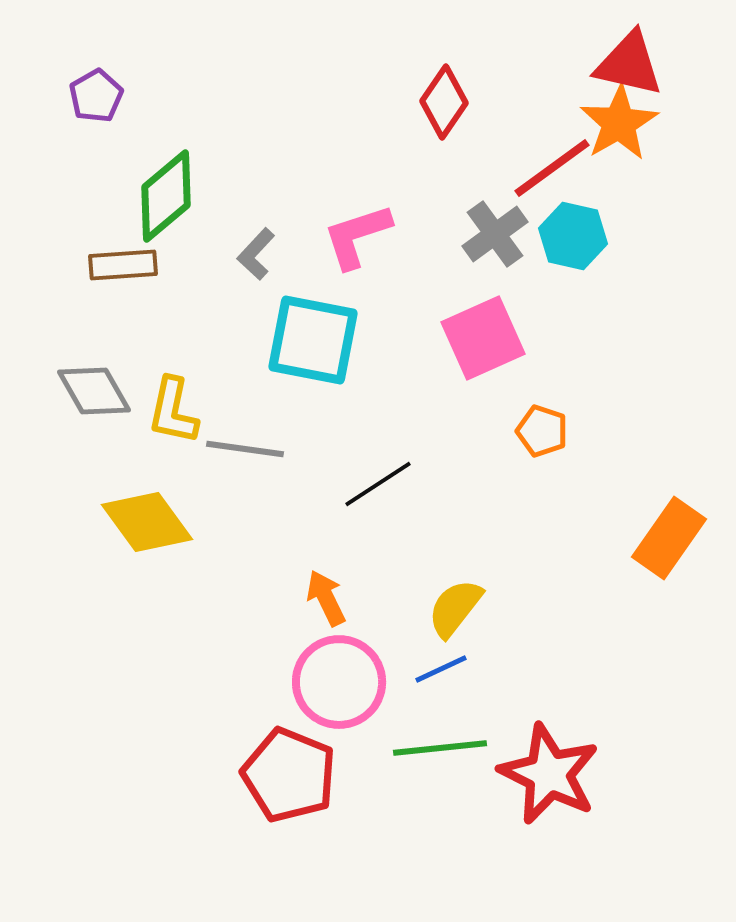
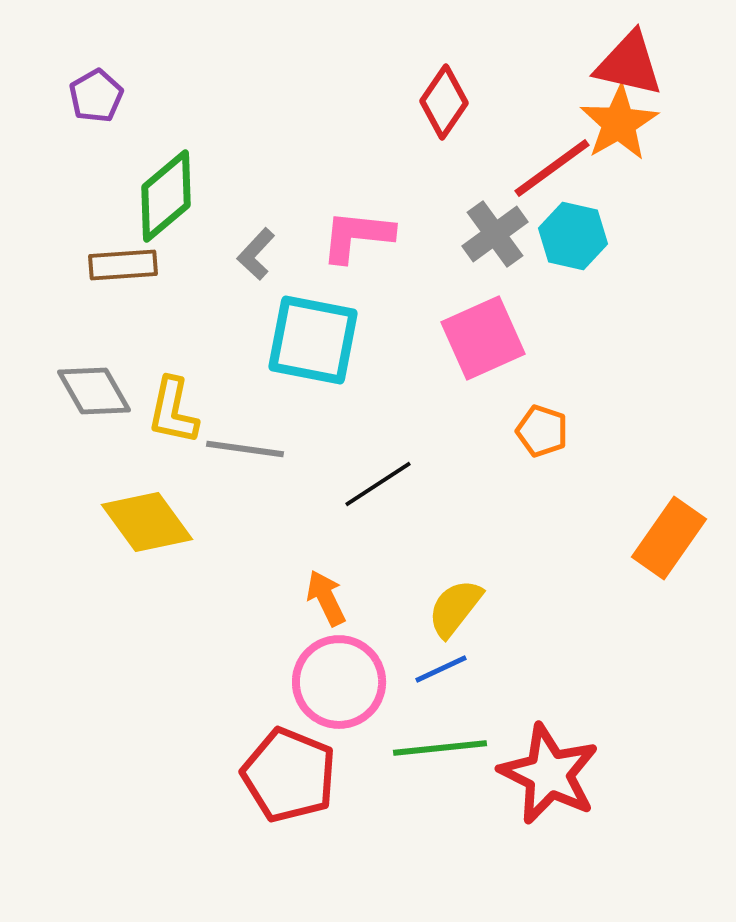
pink L-shape: rotated 24 degrees clockwise
